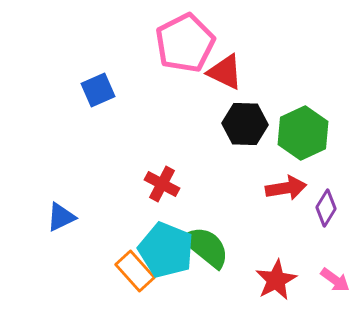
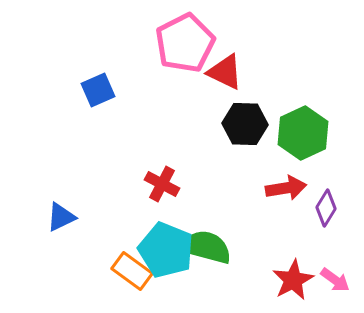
green semicircle: rotated 24 degrees counterclockwise
orange rectangle: moved 3 px left; rotated 12 degrees counterclockwise
red star: moved 17 px right
